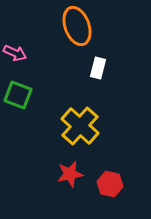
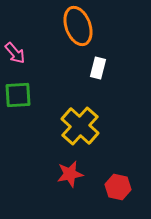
orange ellipse: moved 1 px right
pink arrow: rotated 25 degrees clockwise
green square: rotated 24 degrees counterclockwise
red hexagon: moved 8 px right, 3 px down
